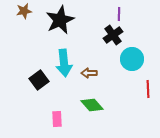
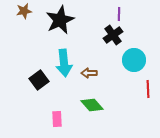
cyan circle: moved 2 px right, 1 px down
